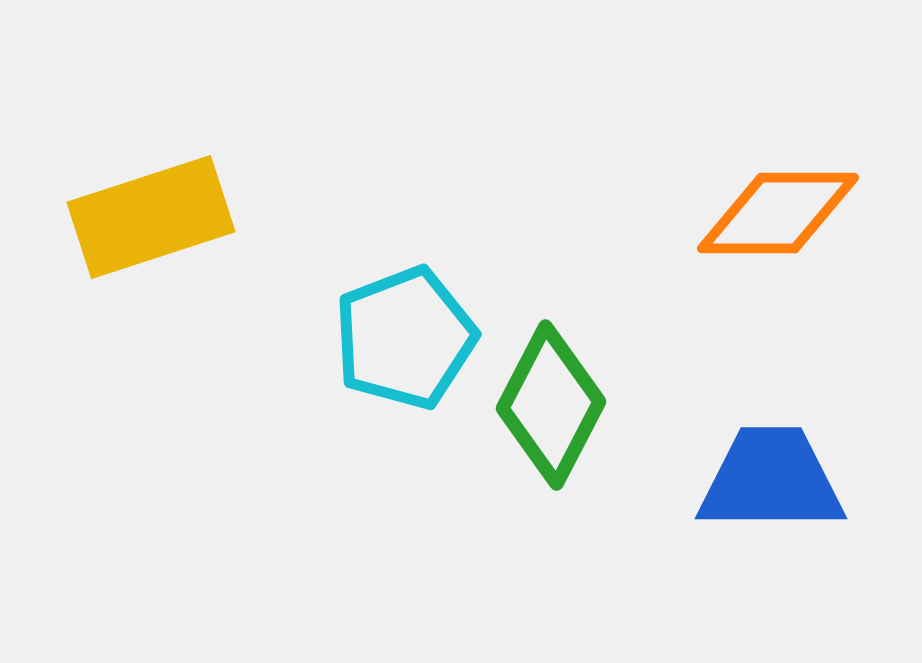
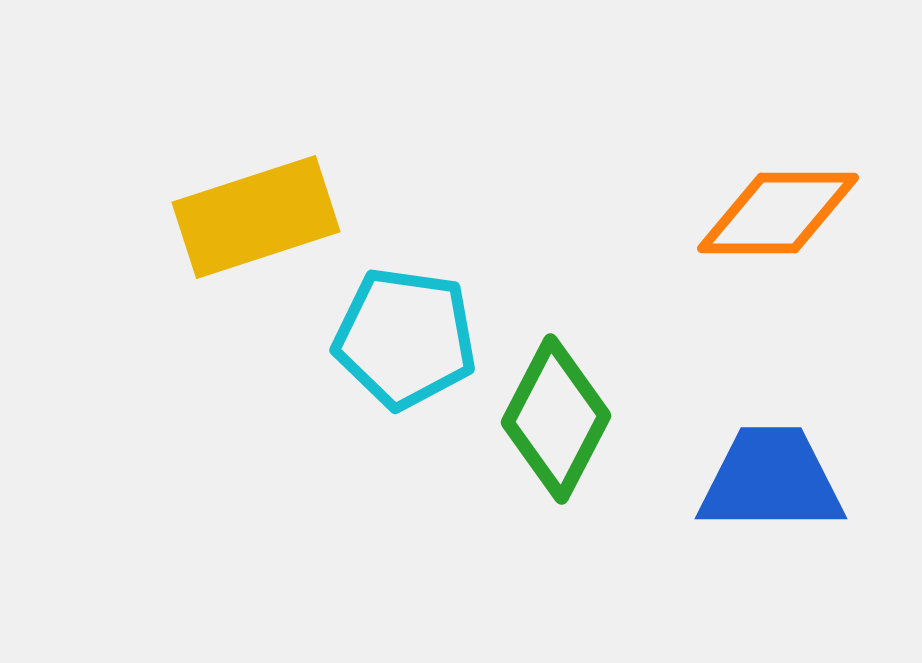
yellow rectangle: moved 105 px right
cyan pentagon: rotated 29 degrees clockwise
green diamond: moved 5 px right, 14 px down
